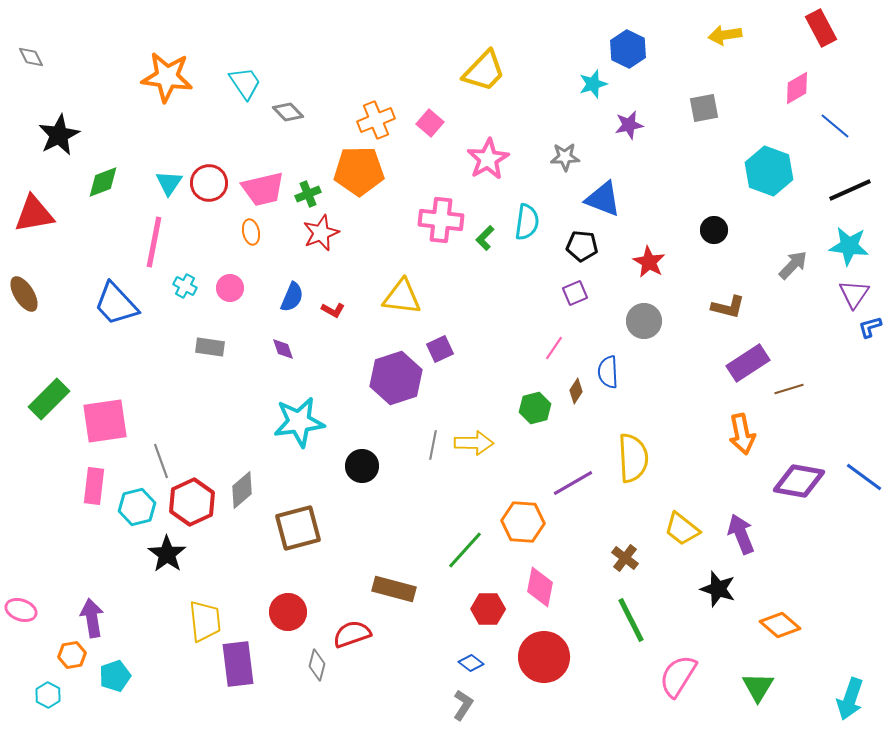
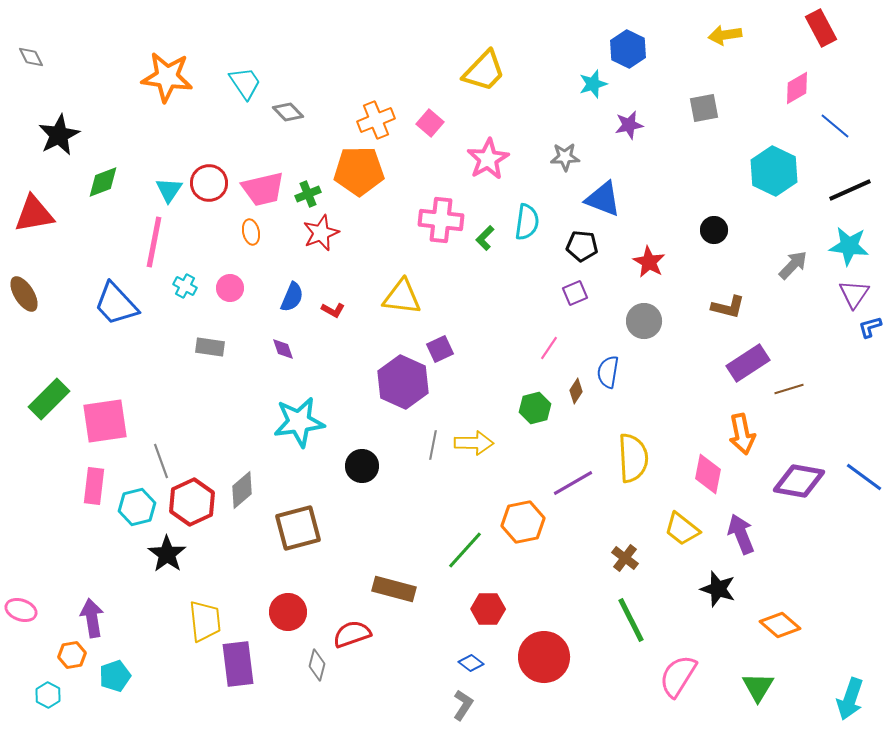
cyan hexagon at (769, 171): moved 5 px right; rotated 6 degrees clockwise
cyan triangle at (169, 183): moved 7 px down
pink line at (554, 348): moved 5 px left
blue semicircle at (608, 372): rotated 12 degrees clockwise
purple hexagon at (396, 378): moved 7 px right, 4 px down; rotated 18 degrees counterclockwise
orange hexagon at (523, 522): rotated 15 degrees counterclockwise
pink diamond at (540, 587): moved 168 px right, 113 px up
